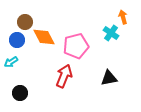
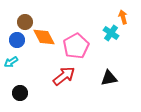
pink pentagon: rotated 15 degrees counterclockwise
red arrow: rotated 30 degrees clockwise
